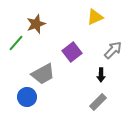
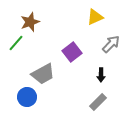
brown star: moved 6 px left, 2 px up
gray arrow: moved 2 px left, 6 px up
